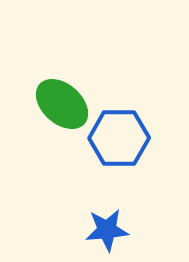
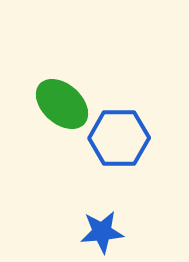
blue star: moved 5 px left, 2 px down
